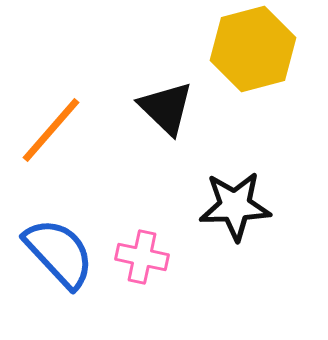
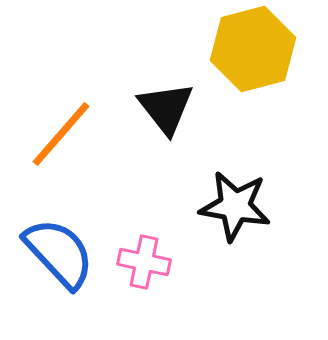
black triangle: rotated 8 degrees clockwise
orange line: moved 10 px right, 4 px down
black star: rotated 12 degrees clockwise
pink cross: moved 2 px right, 5 px down
